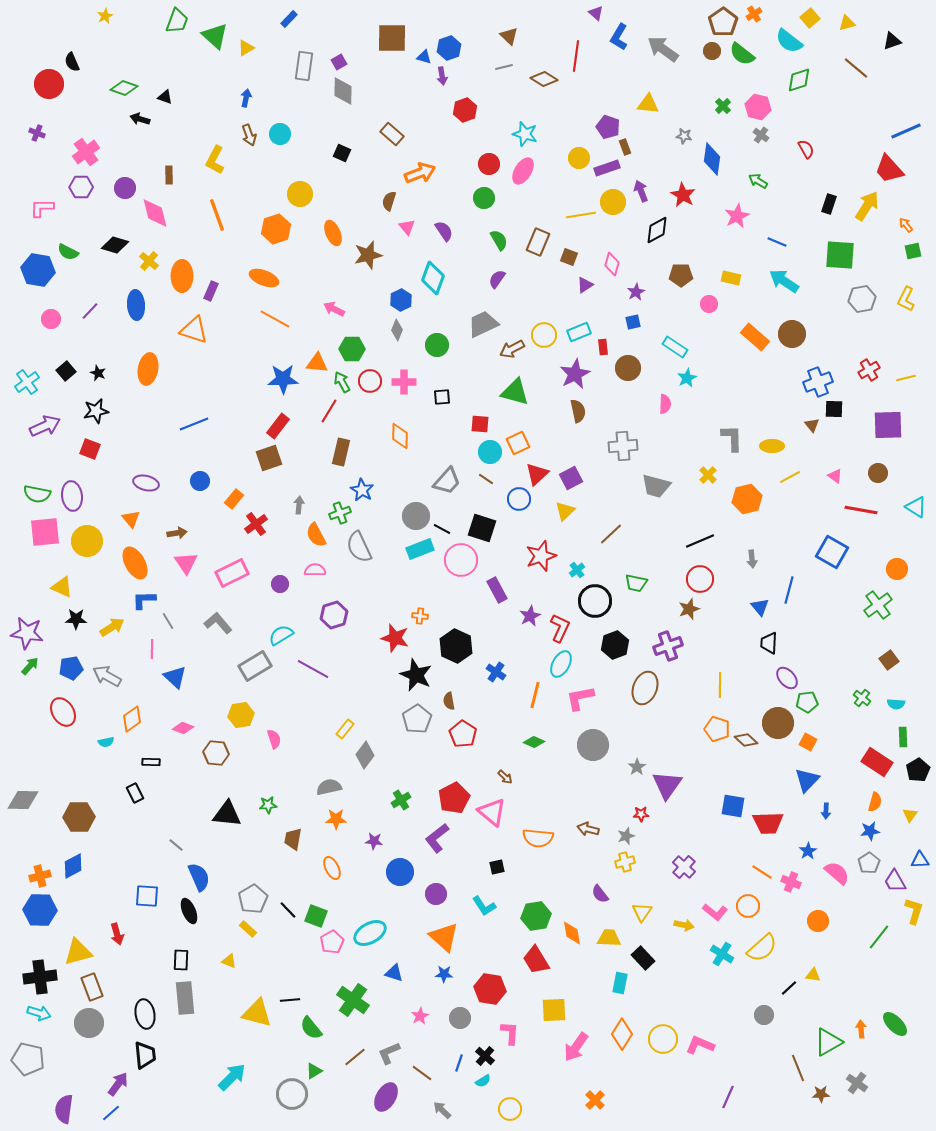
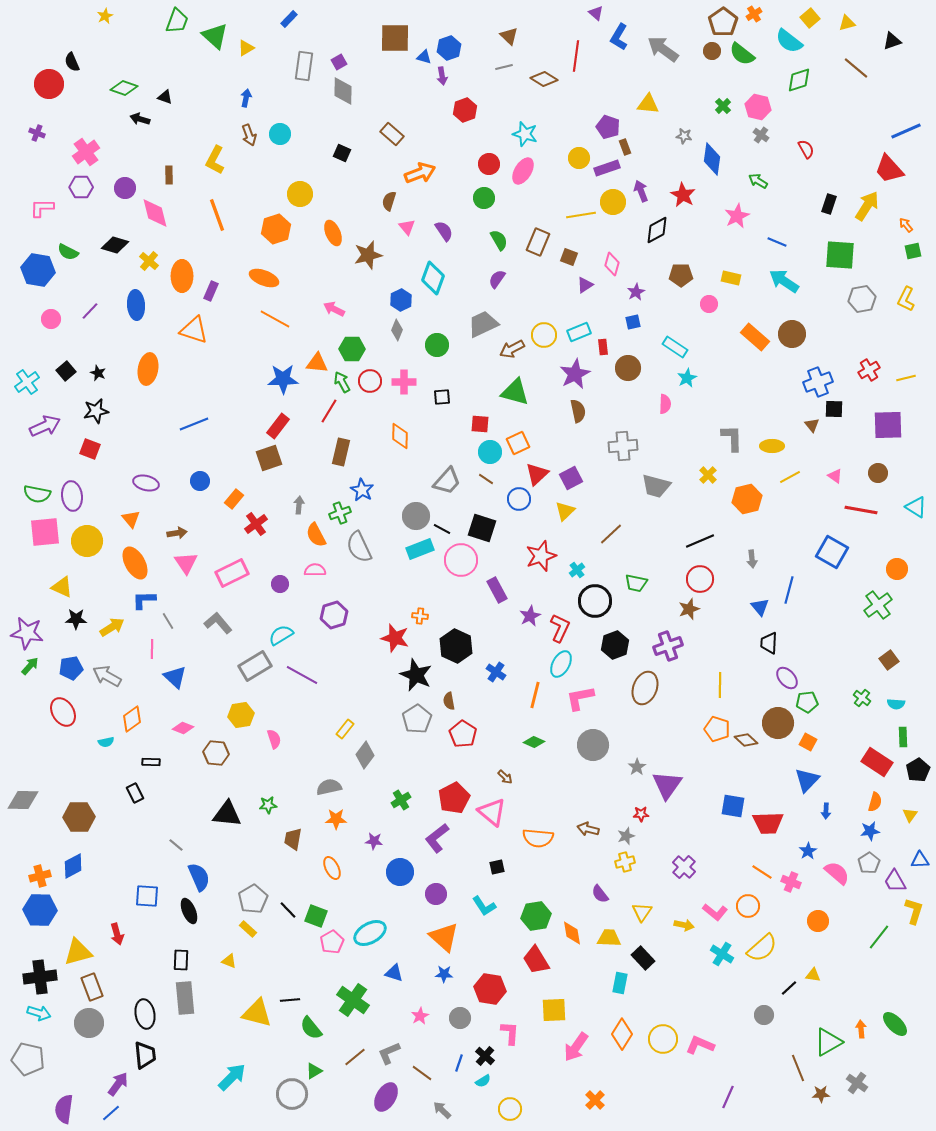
brown square at (392, 38): moved 3 px right
purple line at (313, 669): moved 11 px left, 6 px down
